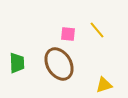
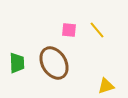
pink square: moved 1 px right, 4 px up
brown ellipse: moved 5 px left, 1 px up
yellow triangle: moved 2 px right, 1 px down
